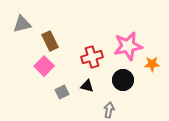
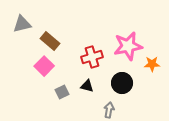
brown rectangle: rotated 24 degrees counterclockwise
black circle: moved 1 px left, 3 px down
